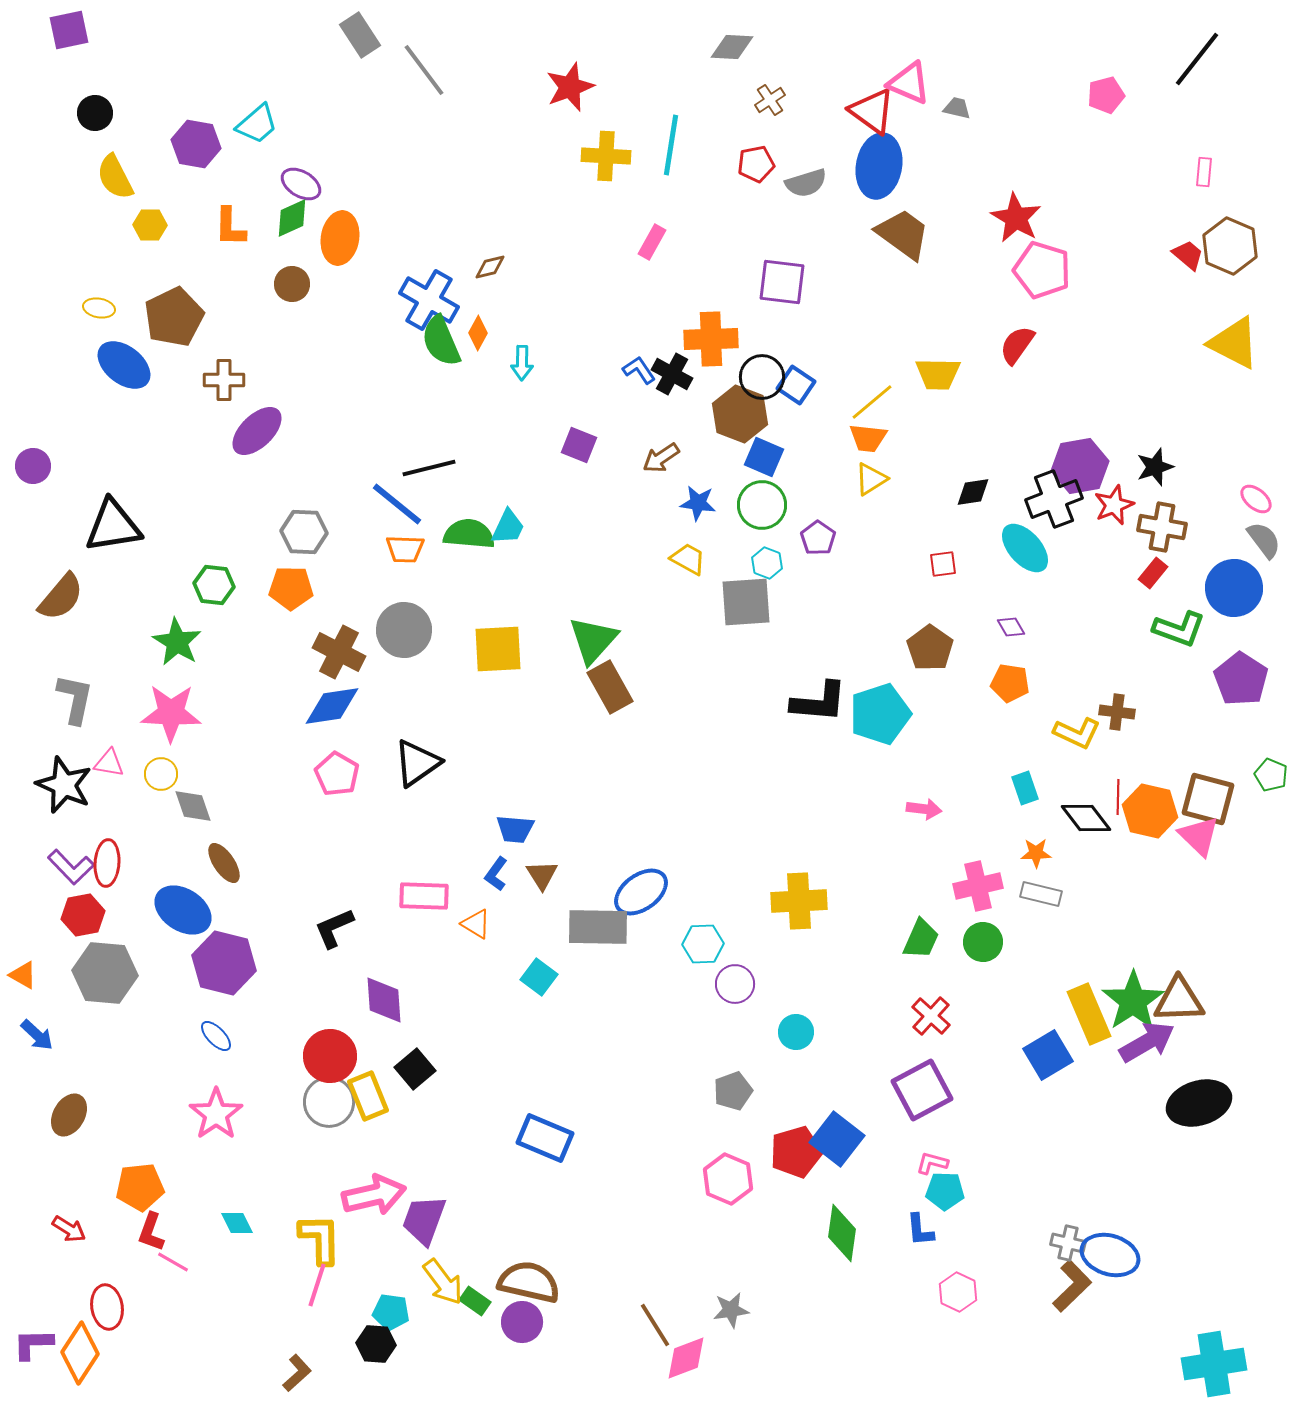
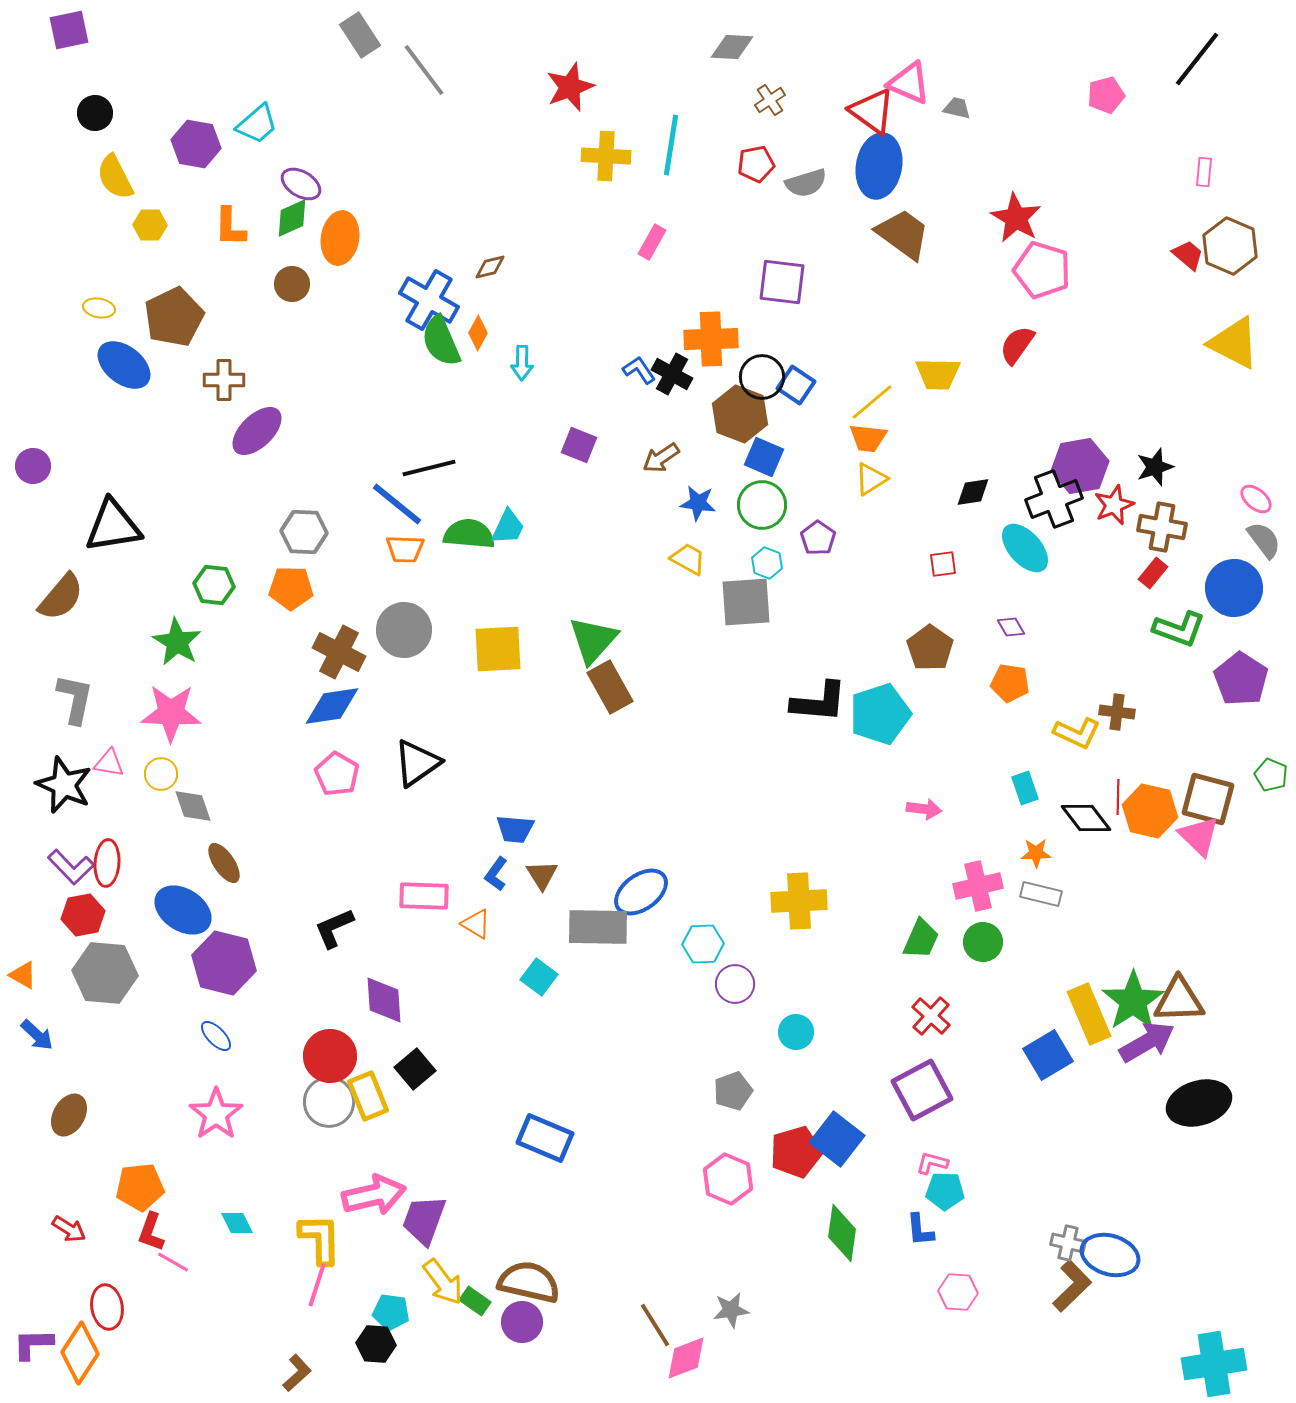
pink hexagon at (958, 1292): rotated 21 degrees counterclockwise
